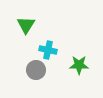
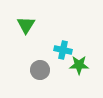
cyan cross: moved 15 px right
gray circle: moved 4 px right
